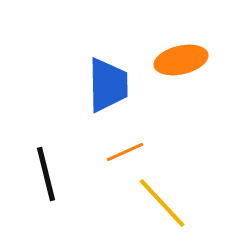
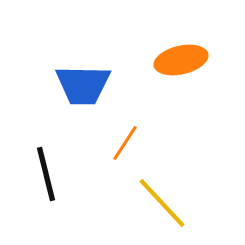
blue trapezoid: moved 25 px left; rotated 92 degrees clockwise
orange line: moved 9 px up; rotated 33 degrees counterclockwise
